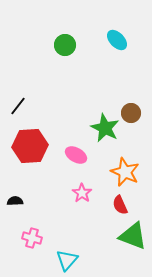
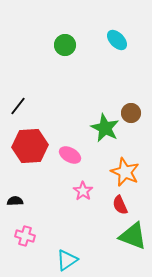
pink ellipse: moved 6 px left
pink star: moved 1 px right, 2 px up
pink cross: moved 7 px left, 2 px up
cyan triangle: rotated 15 degrees clockwise
